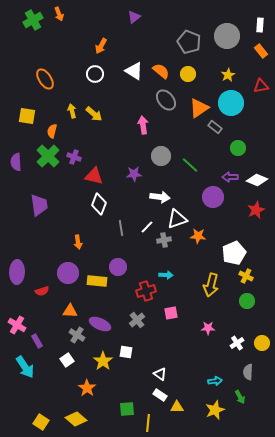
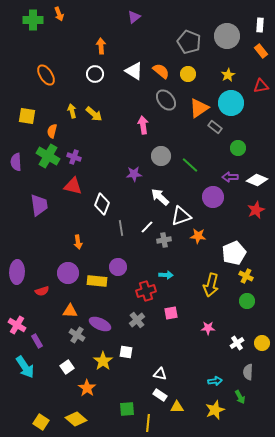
green cross at (33, 20): rotated 30 degrees clockwise
orange arrow at (101, 46): rotated 147 degrees clockwise
orange ellipse at (45, 79): moved 1 px right, 4 px up
green cross at (48, 156): rotated 15 degrees counterclockwise
red triangle at (94, 176): moved 21 px left, 10 px down
white arrow at (160, 197): rotated 144 degrees counterclockwise
white diamond at (99, 204): moved 3 px right
white triangle at (177, 219): moved 4 px right, 3 px up
white square at (67, 360): moved 7 px down
white triangle at (160, 374): rotated 24 degrees counterclockwise
